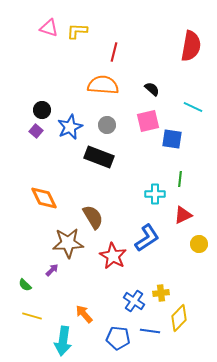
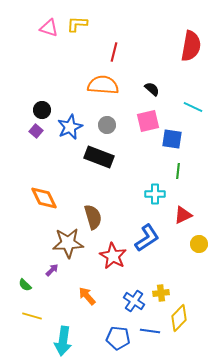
yellow L-shape: moved 7 px up
green line: moved 2 px left, 8 px up
brown semicircle: rotated 15 degrees clockwise
orange arrow: moved 3 px right, 18 px up
